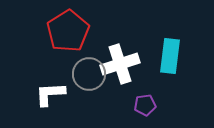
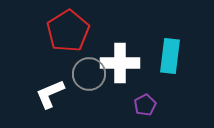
white cross: moved 1 px up; rotated 18 degrees clockwise
white L-shape: rotated 20 degrees counterclockwise
purple pentagon: rotated 20 degrees counterclockwise
